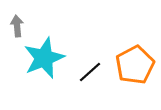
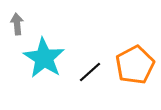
gray arrow: moved 2 px up
cyan star: rotated 18 degrees counterclockwise
